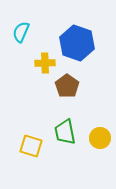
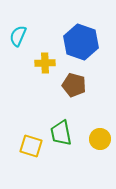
cyan semicircle: moved 3 px left, 4 px down
blue hexagon: moved 4 px right, 1 px up
brown pentagon: moved 7 px right, 1 px up; rotated 20 degrees counterclockwise
green trapezoid: moved 4 px left, 1 px down
yellow circle: moved 1 px down
